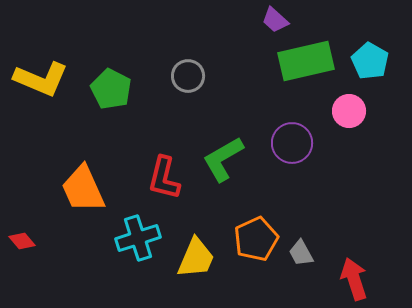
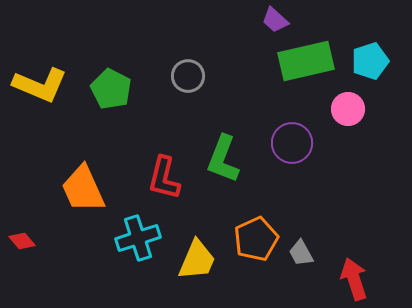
cyan pentagon: rotated 24 degrees clockwise
yellow L-shape: moved 1 px left, 6 px down
pink circle: moved 1 px left, 2 px up
green L-shape: rotated 39 degrees counterclockwise
yellow trapezoid: moved 1 px right, 2 px down
